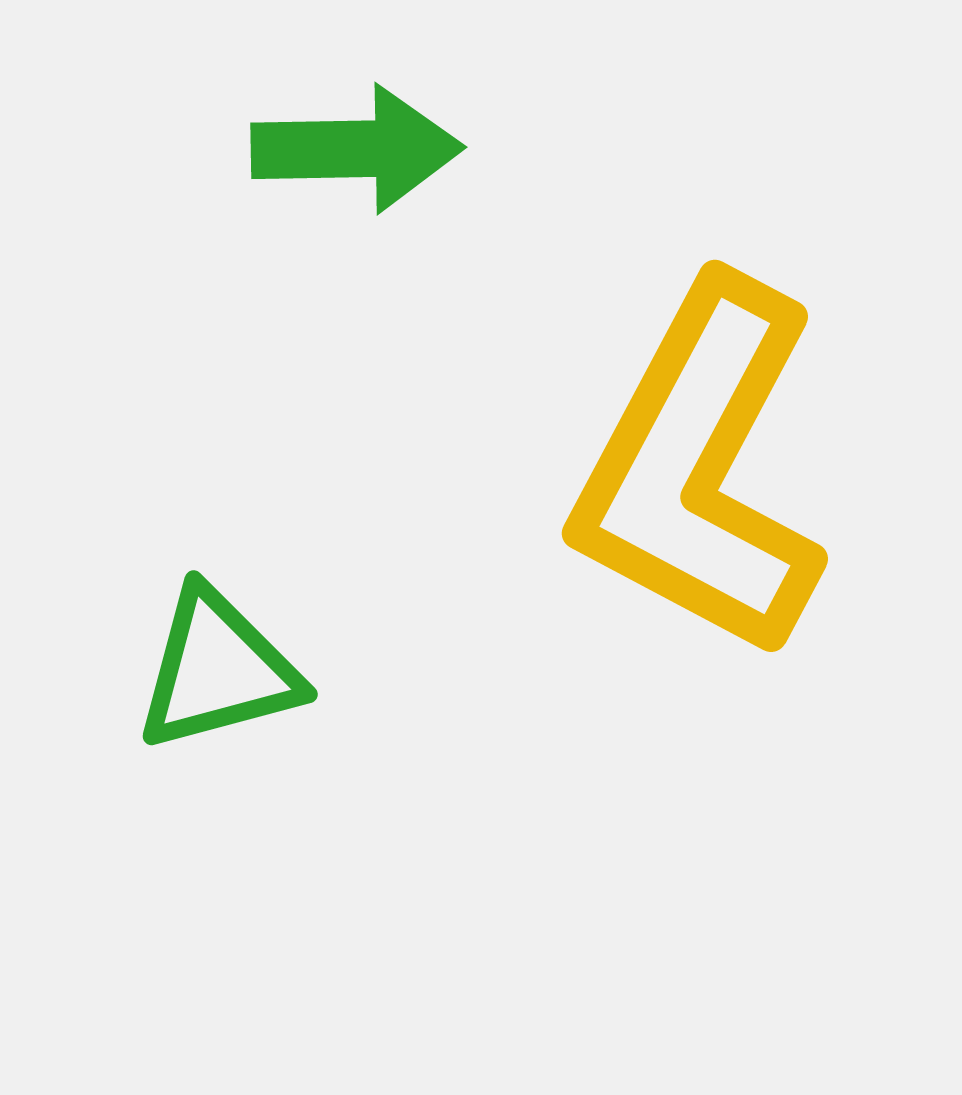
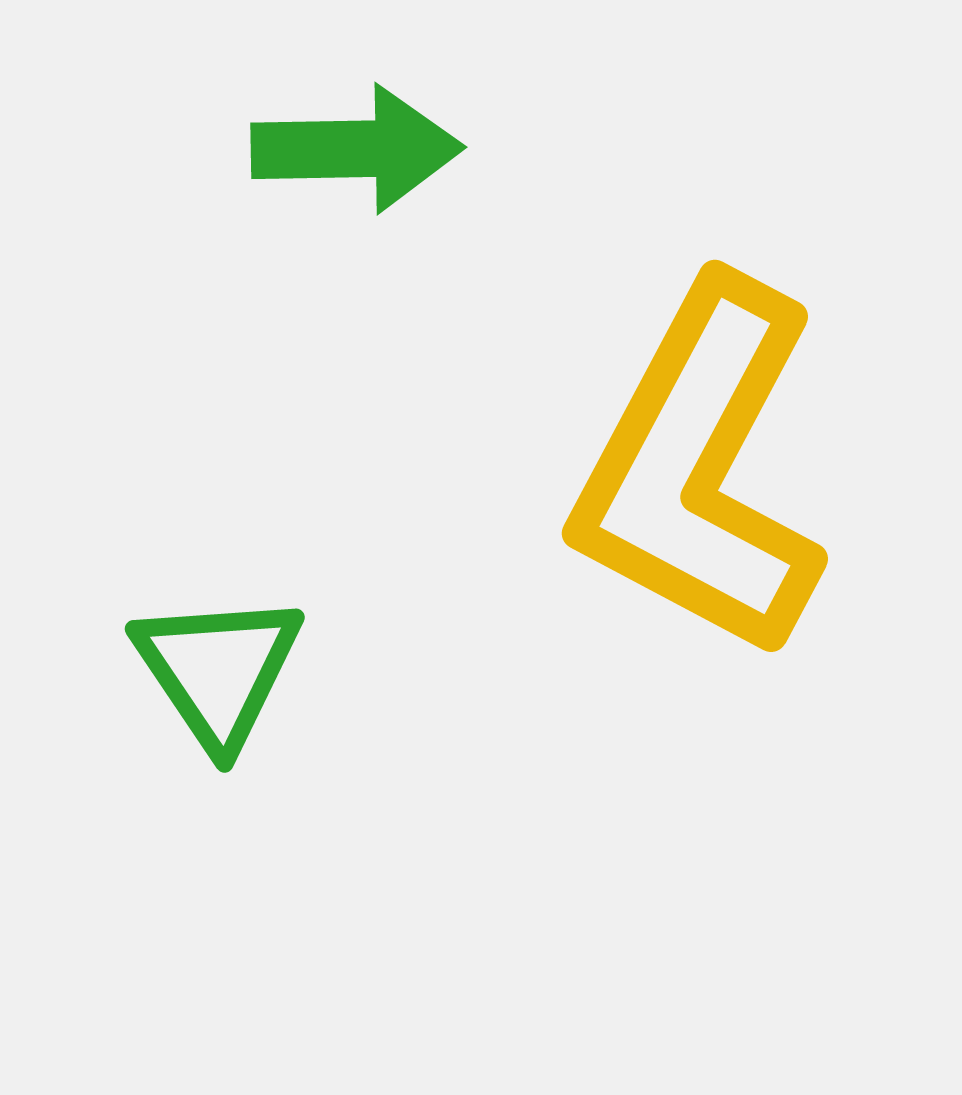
green triangle: rotated 49 degrees counterclockwise
